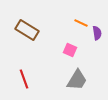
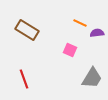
orange line: moved 1 px left
purple semicircle: rotated 88 degrees counterclockwise
gray trapezoid: moved 15 px right, 2 px up
